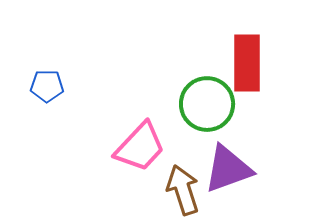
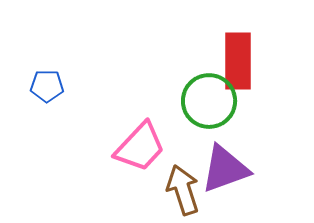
red rectangle: moved 9 px left, 2 px up
green circle: moved 2 px right, 3 px up
purple triangle: moved 3 px left
